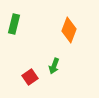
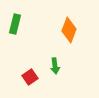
green rectangle: moved 1 px right
green arrow: moved 1 px right; rotated 28 degrees counterclockwise
